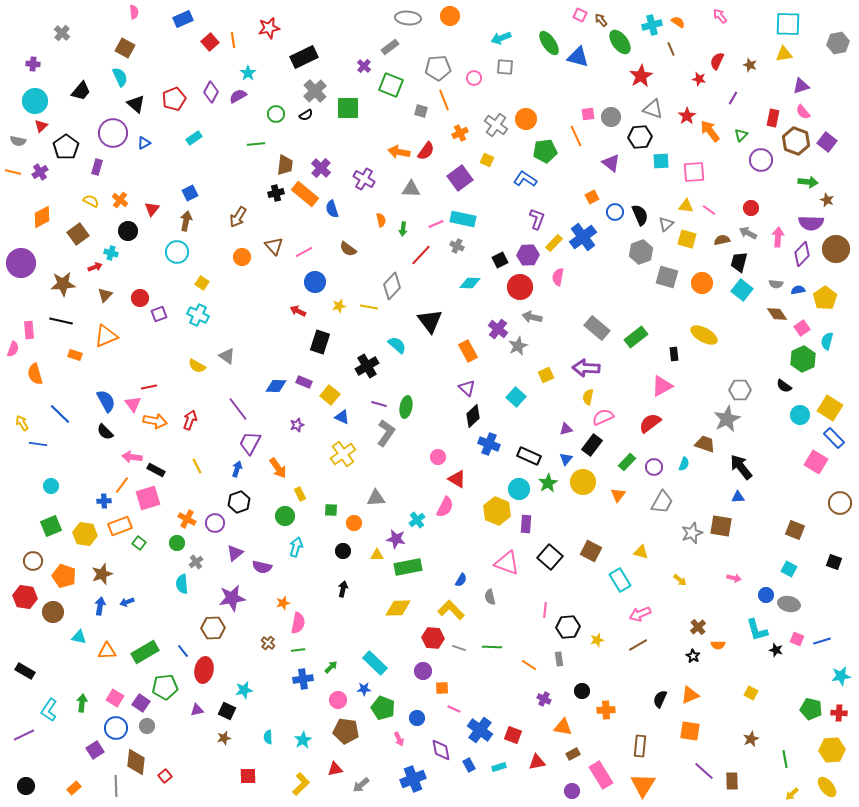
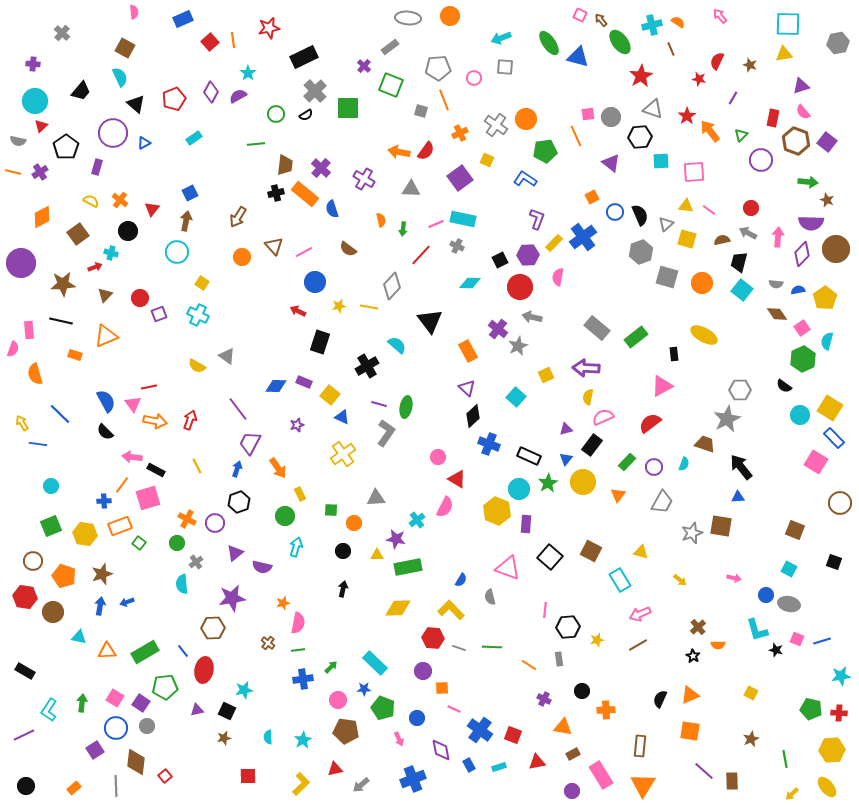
pink triangle at (507, 563): moved 1 px right, 5 px down
